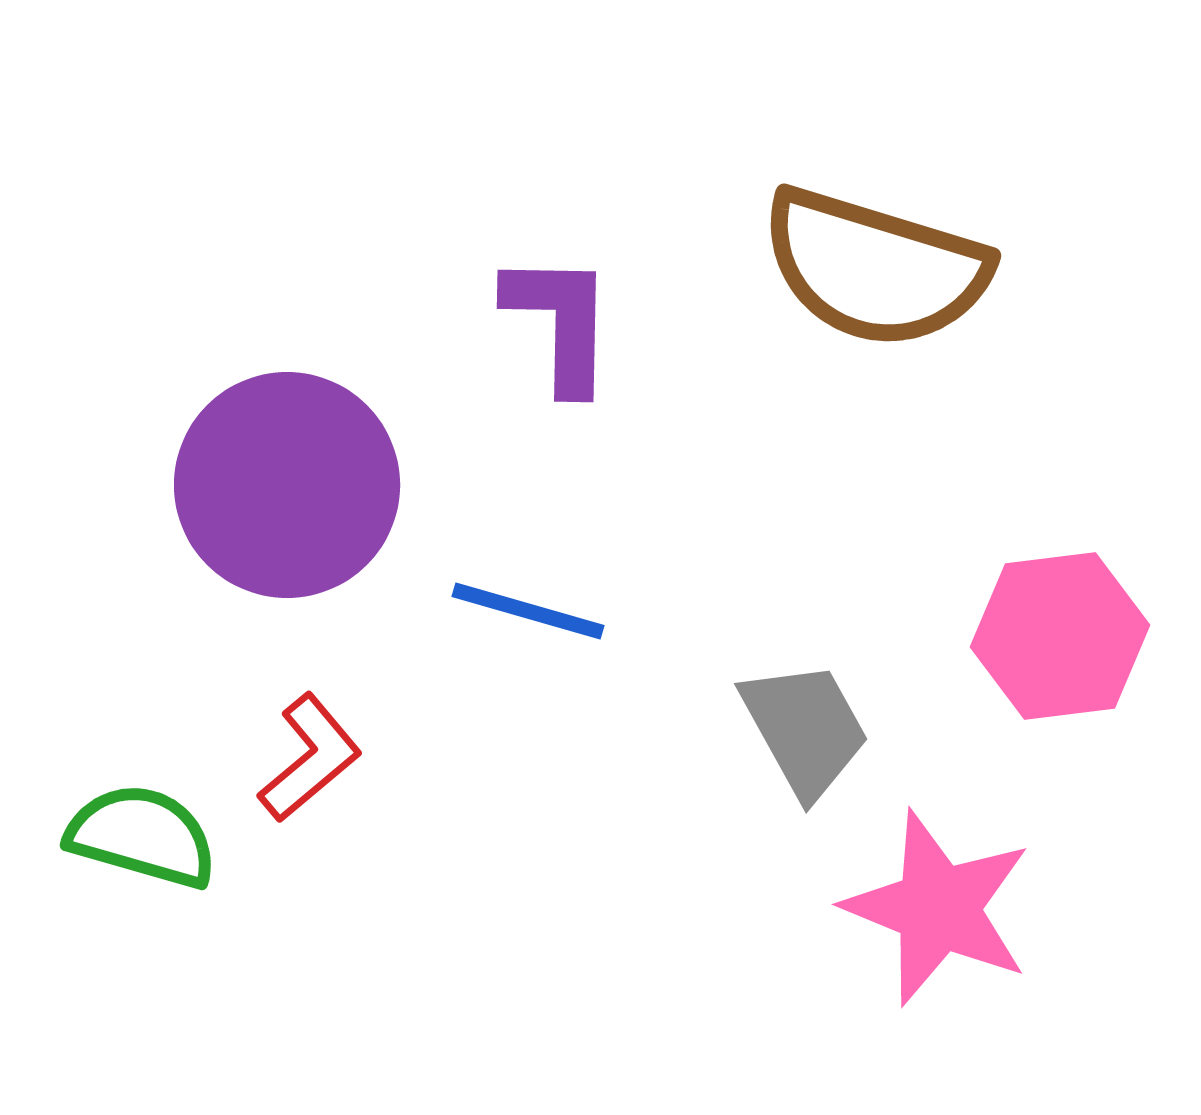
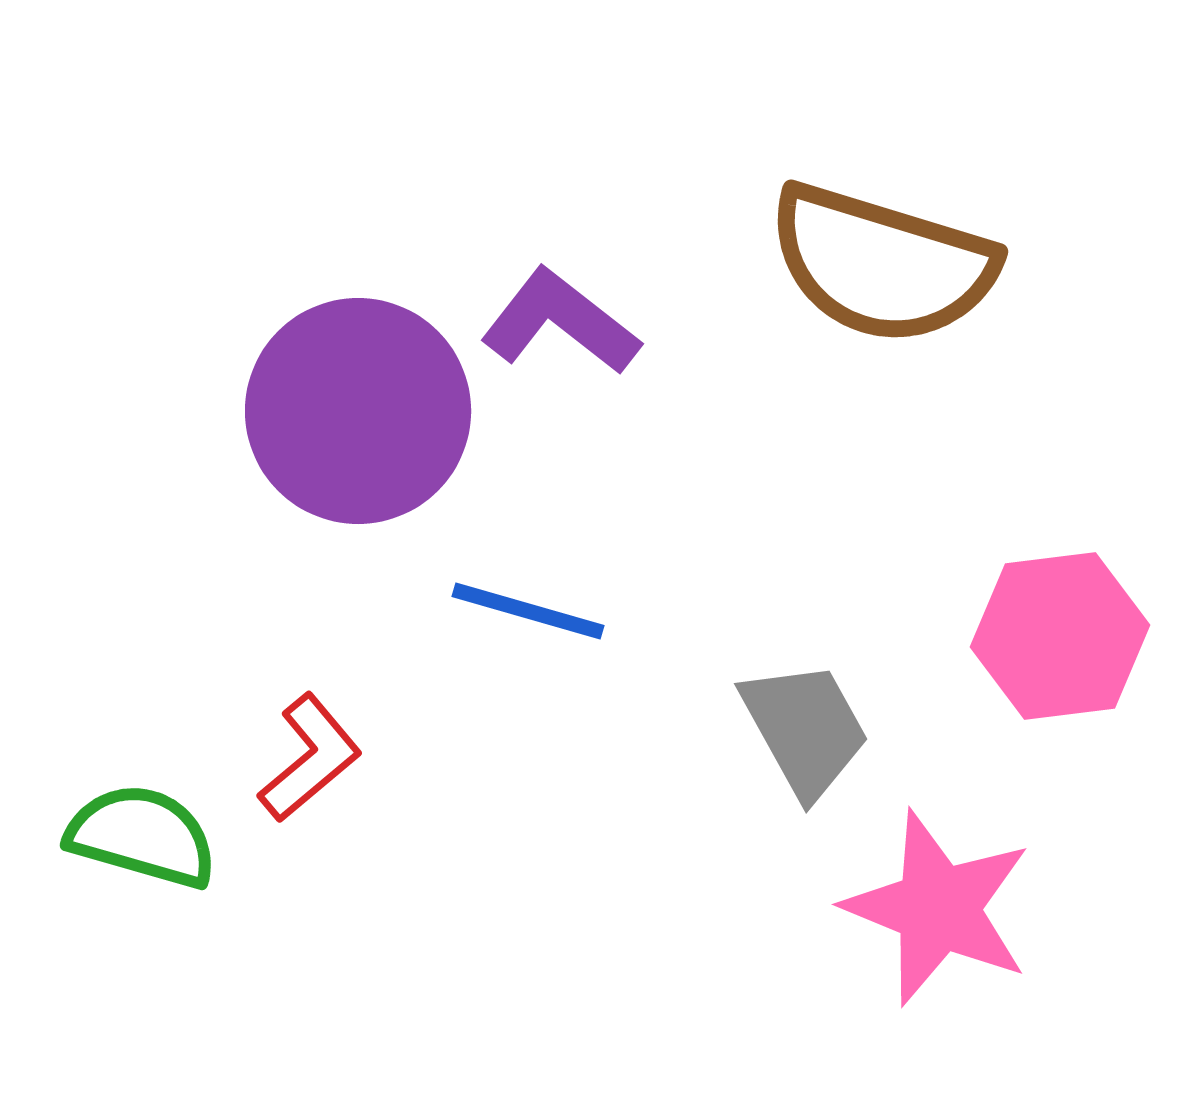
brown semicircle: moved 7 px right, 4 px up
purple L-shape: rotated 53 degrees counterclockwise
purple circle: moved 71 px right, 74 px up
